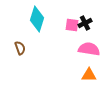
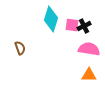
cyan diamond: moved 14 px right
black cross: moved 1 px left, 3 px down
